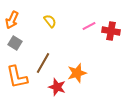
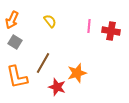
pink line: rotated 56 degrees counterclockwise
gray square: moved 1 px up
